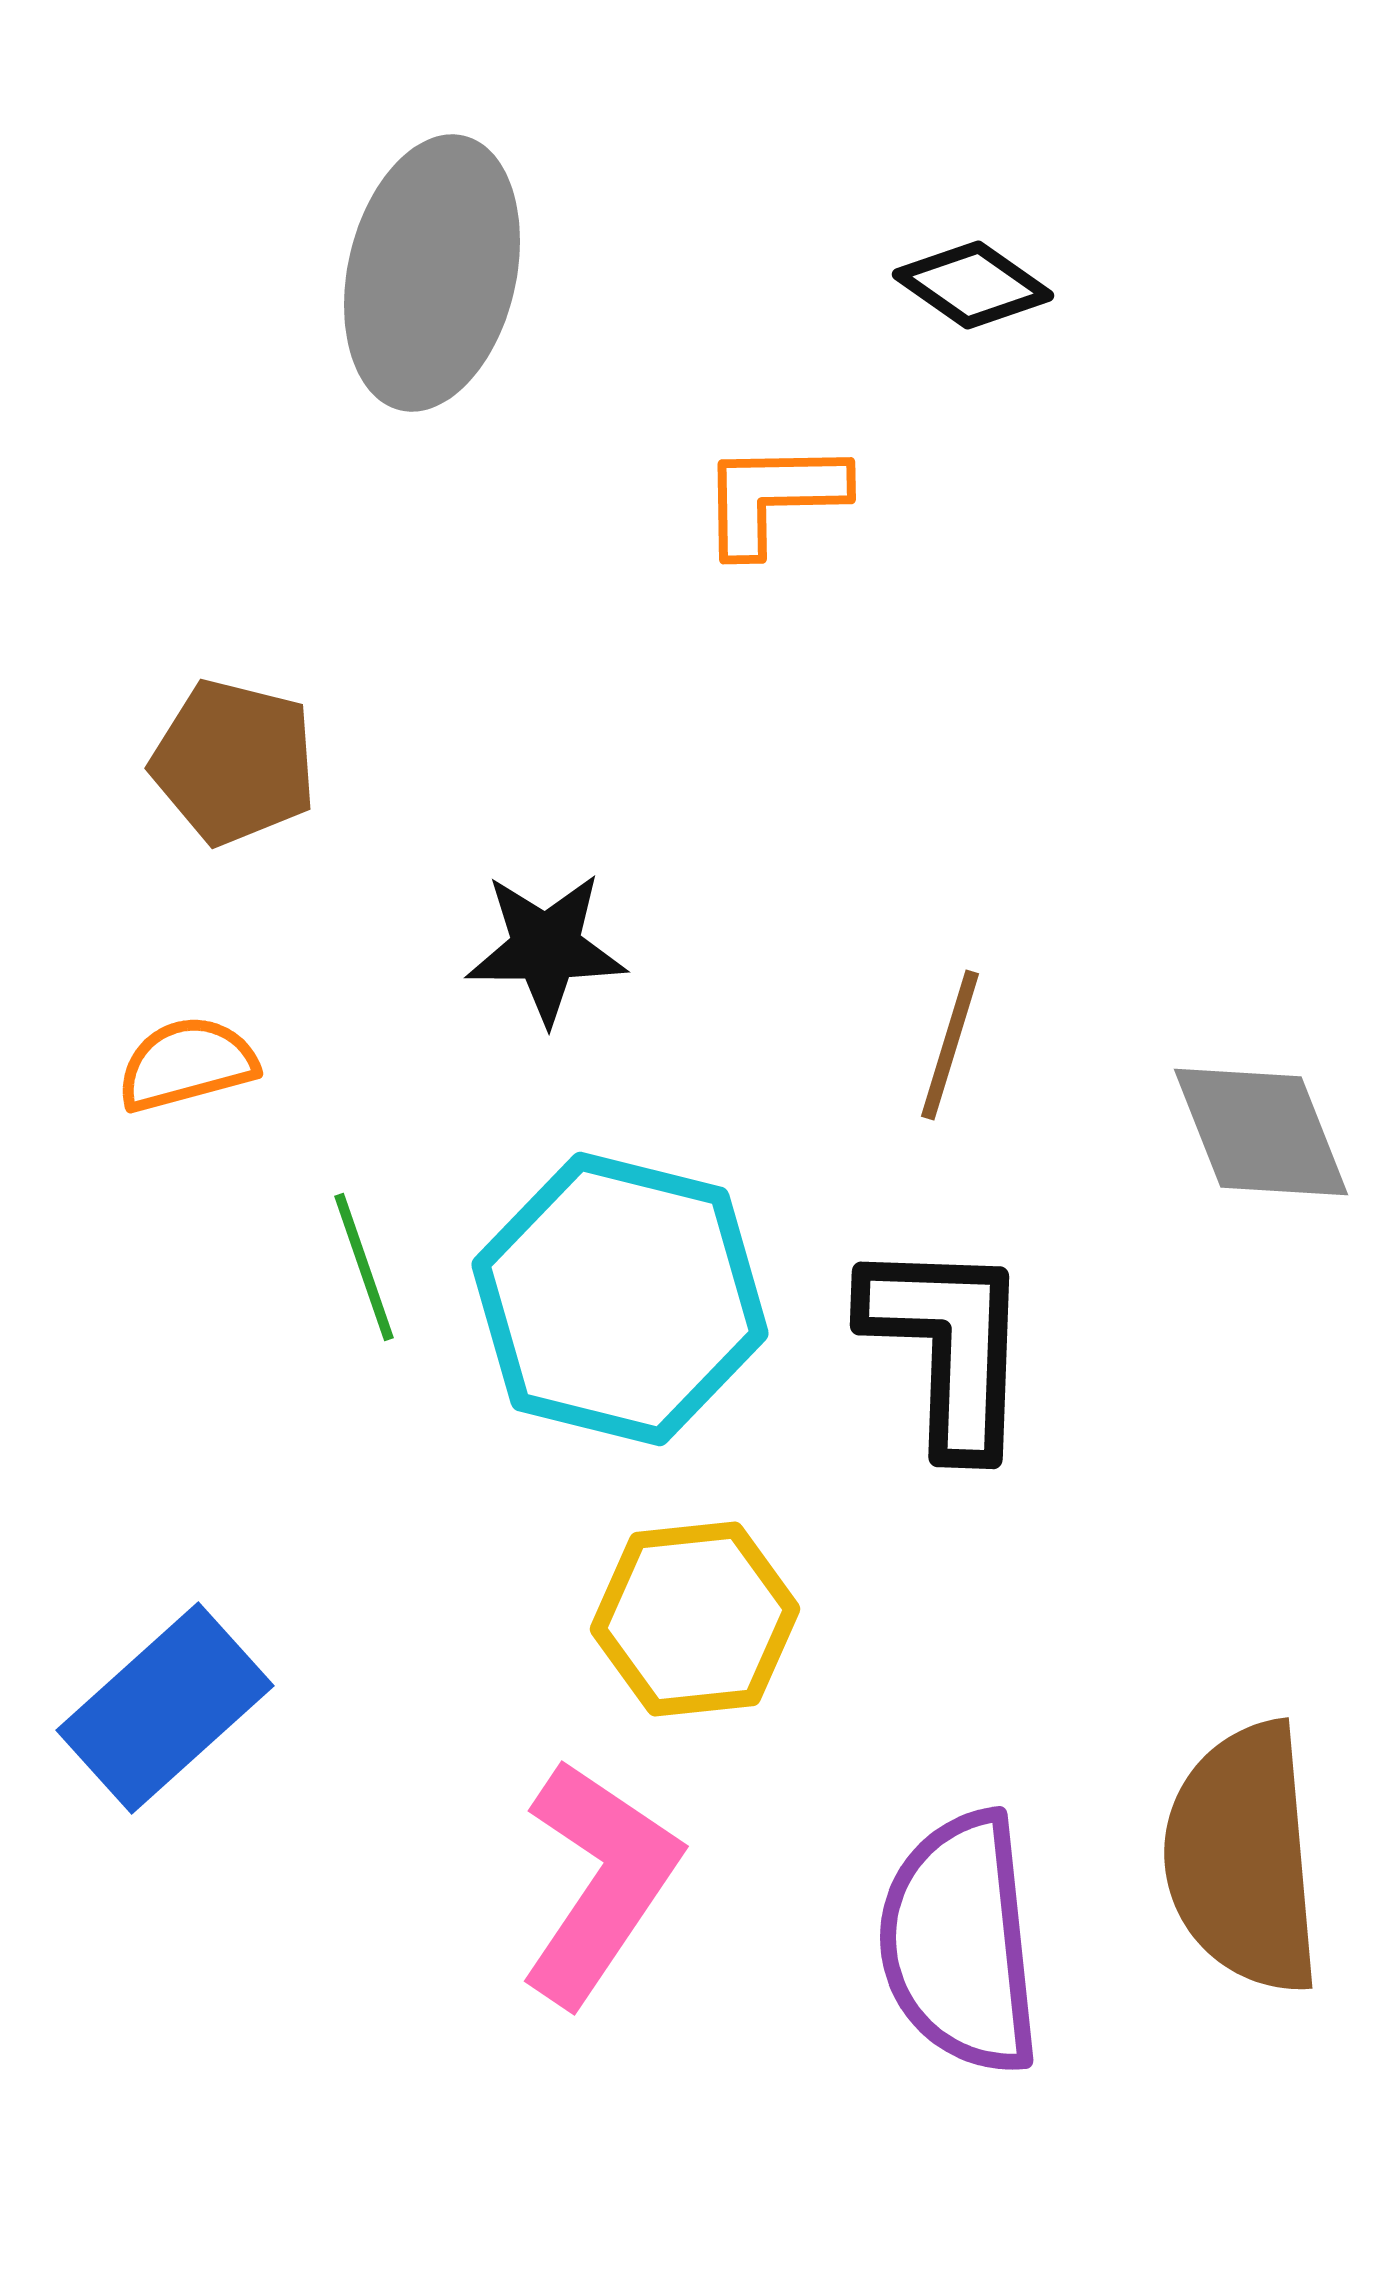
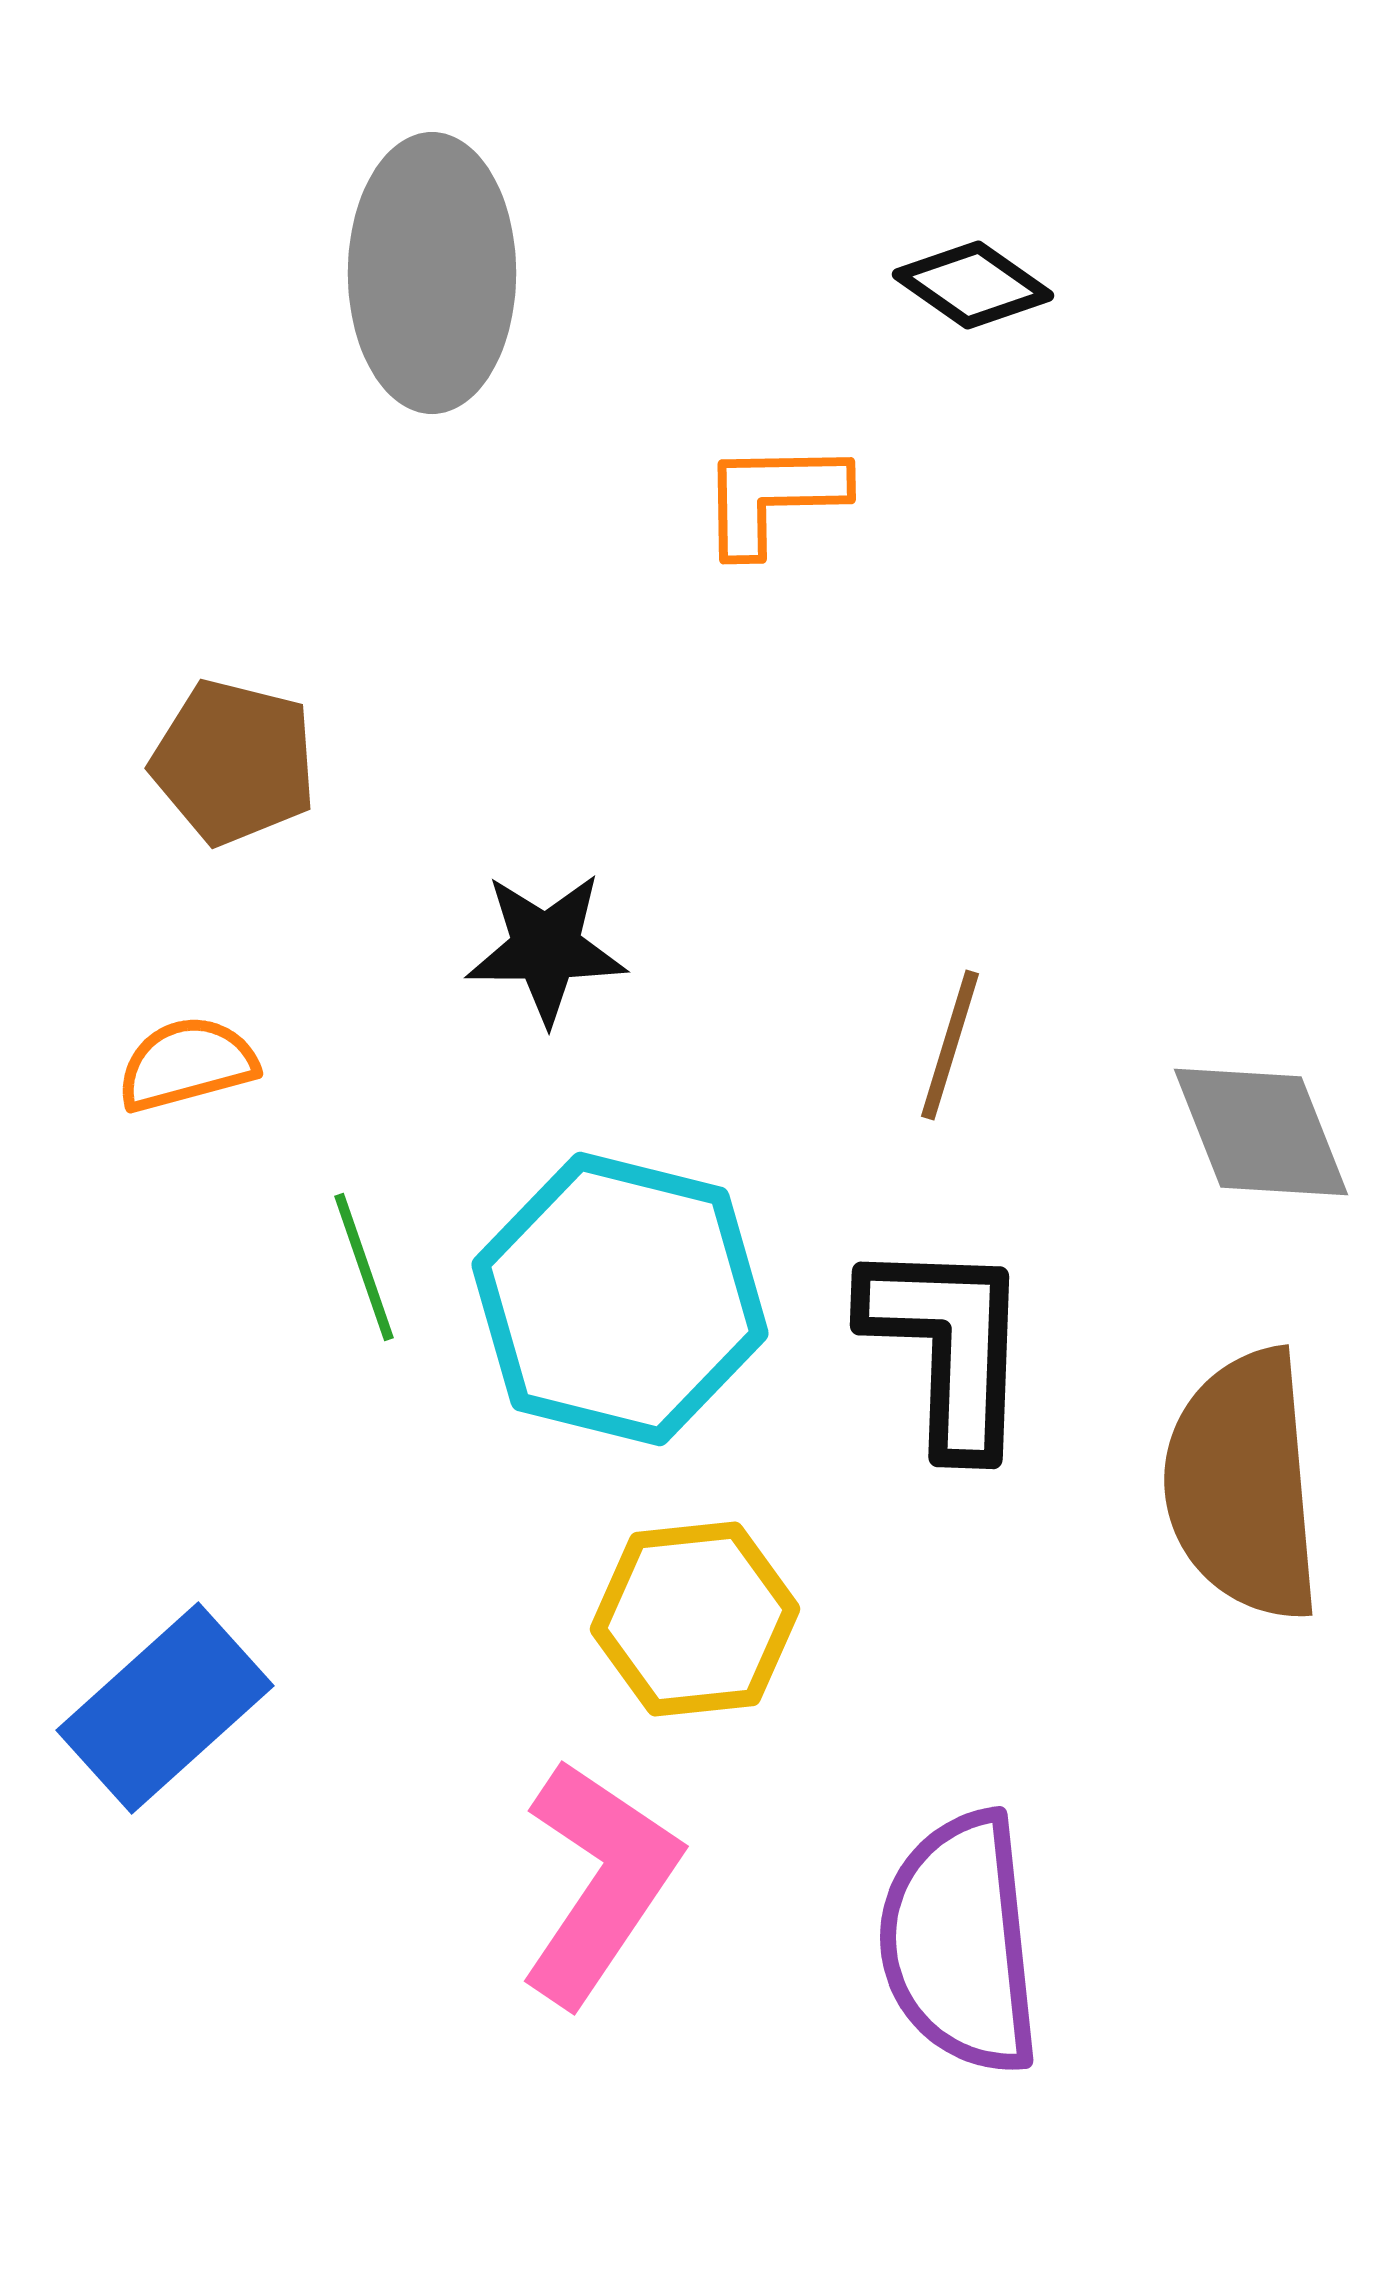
gray ellipse: rotated 13 degrees counterclockwise
brown semicircle: moved 373 px up
